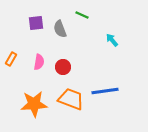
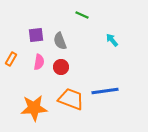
purple square: moved 12 px down
gray semicircle: moved 12 px down
red circle: moved 2 px left
orange star: moved 4 px down
